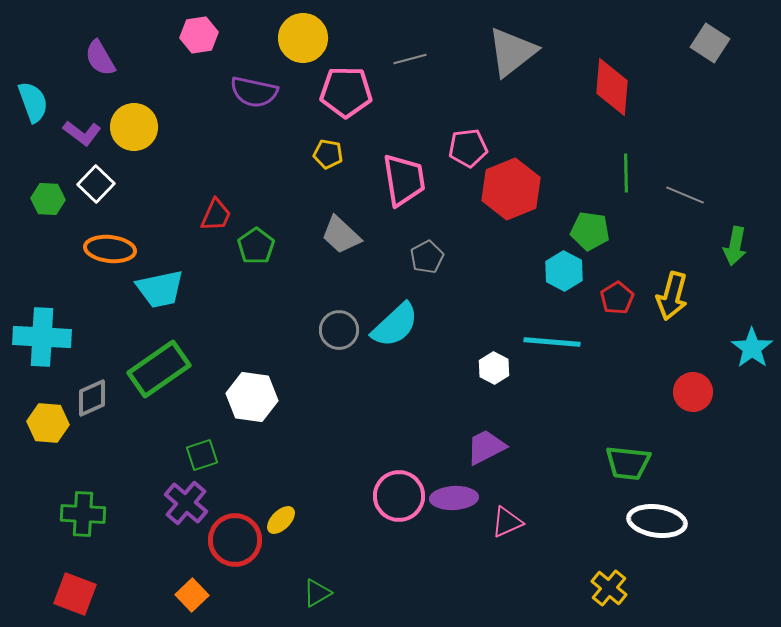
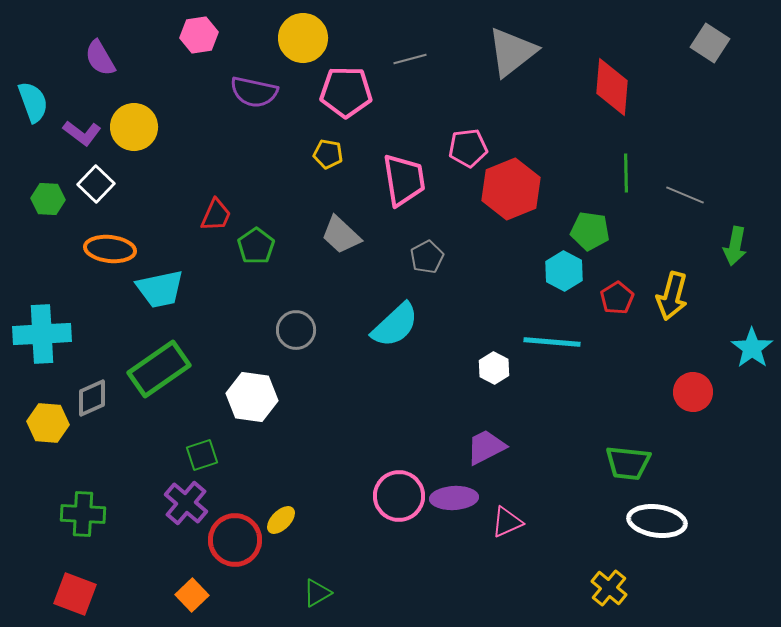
gray circle at (339, 330): moved 43 px left
cyan cross at (42, 337): moved 3 px up; rotated 6 degrees counterclockwise
